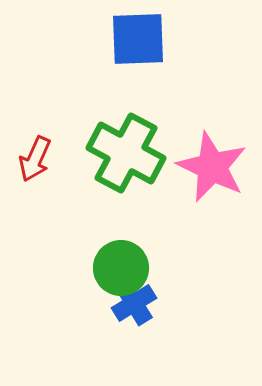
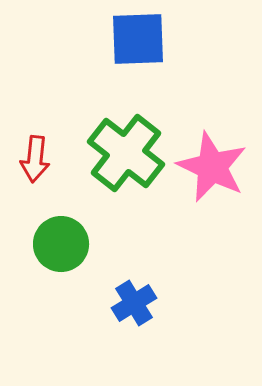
green cross: rotated 10 degrees clockwise
red arrow: rotated 18 degrees counterclockwise
green circle: moved 60 px left, 24 px up
